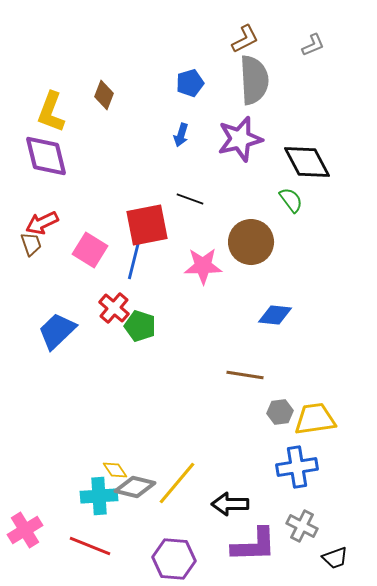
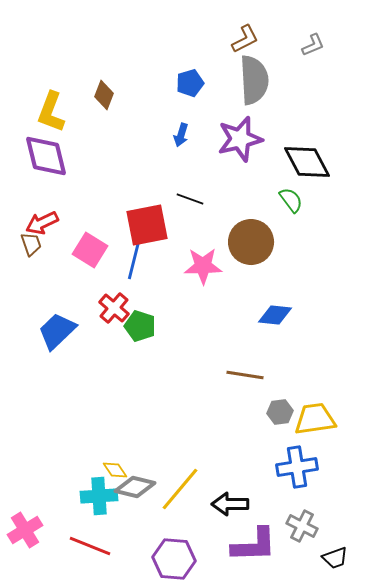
yellow line: moved 3 px right, 6 px down
